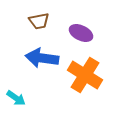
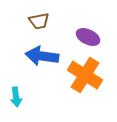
purple ellipse: moved 7 px right, 4 px down
blue arrow: moved 2 px up
cyan arrow: moved 1 px up; rotated 48 degrees clockwise
